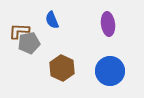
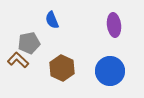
purple ellipse: moved 6 px right, 1 px down
brown L-shape: moved 1 px left, 29 px down; rotated 40 degrees clockwise
